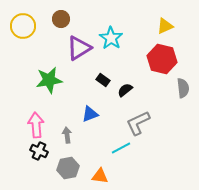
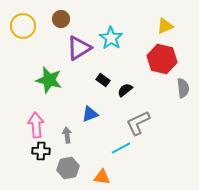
green star: rotated 24 degrees clockwise
black cross: moved 2 px right; rotated 24 degrees counterclockwise
orange triangle: moved 2 px right, 1 px down
